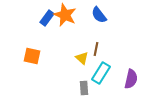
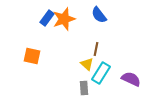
orange star: moved 1 px left, 4 px down; rotated 30 degrees clockwise
yellow triangle: moved 5 px right, 6 px down
purple semicircle: rotated 78 degrees counterclockwise
